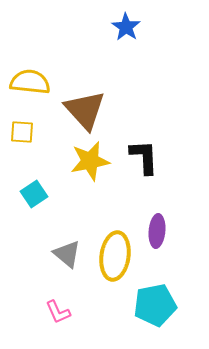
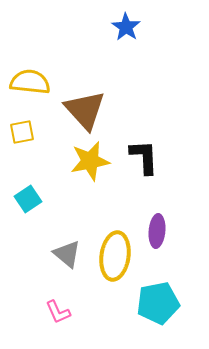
yellow square: rotated 15 degrees counterclockwise
cyan square: moved 6 px left, 5 px down
cyan pentagon: moved 3 px right, 2 px up
